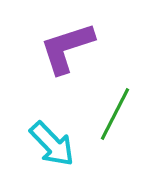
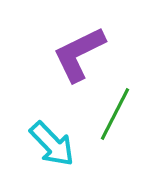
purple L-shape: moved 12 px right, 6 px down; rotated 8 degrees counterclockwise
